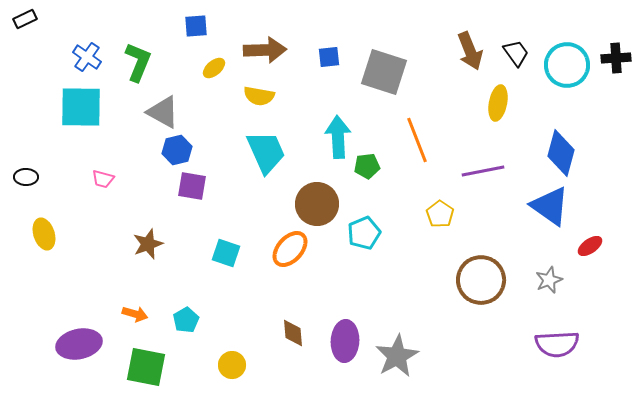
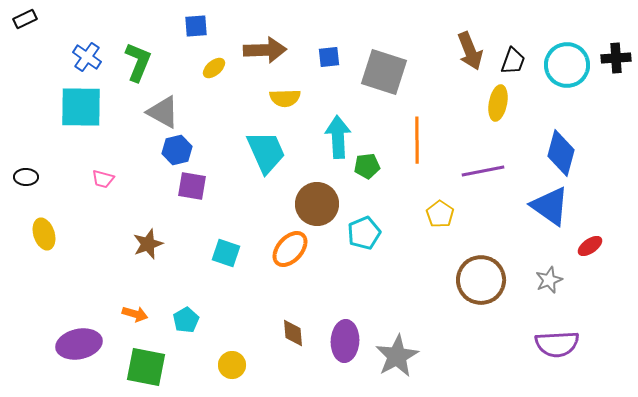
black trapezoid at (516, 53): moved 3 px left, 8 px down; rotated 56 degrees clockwise
yellow semicircle at (259, 96): moved 26 px right, 2 px down; rotated 12 degrees counterclockwise
orange line at (417, 140): rotated 21 degrees clockwise
